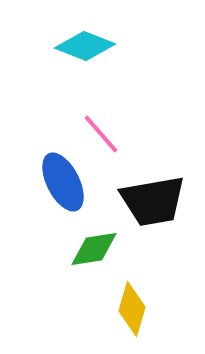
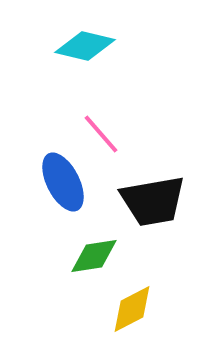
cyan diamond: rotated 8 degrees counterclockwise
green diamond: moved 7 px down
yellow diamond: rotated 46 degrees clockwise
